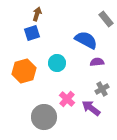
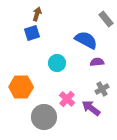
orange hexagon: moved 3 px left, 16 px down; rotated 15 degrees clockwise
